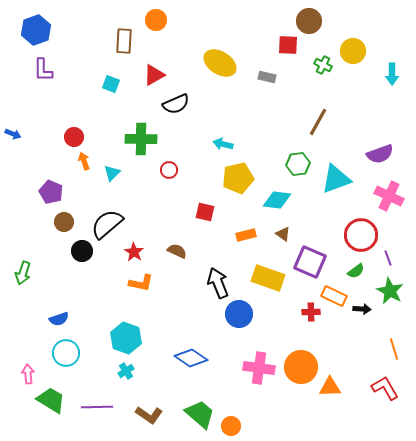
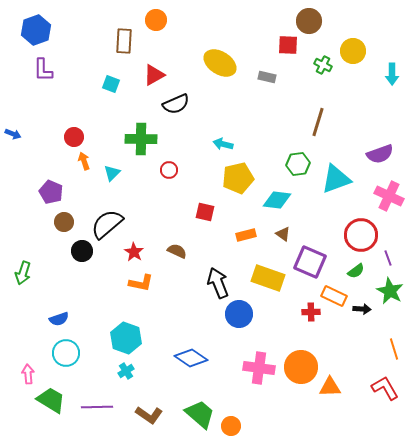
brown line at (318, 122): rotated 12 degrees counterclockwise
